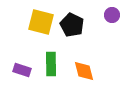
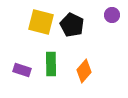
orange diamond: rotated 55 degrees clockwise
